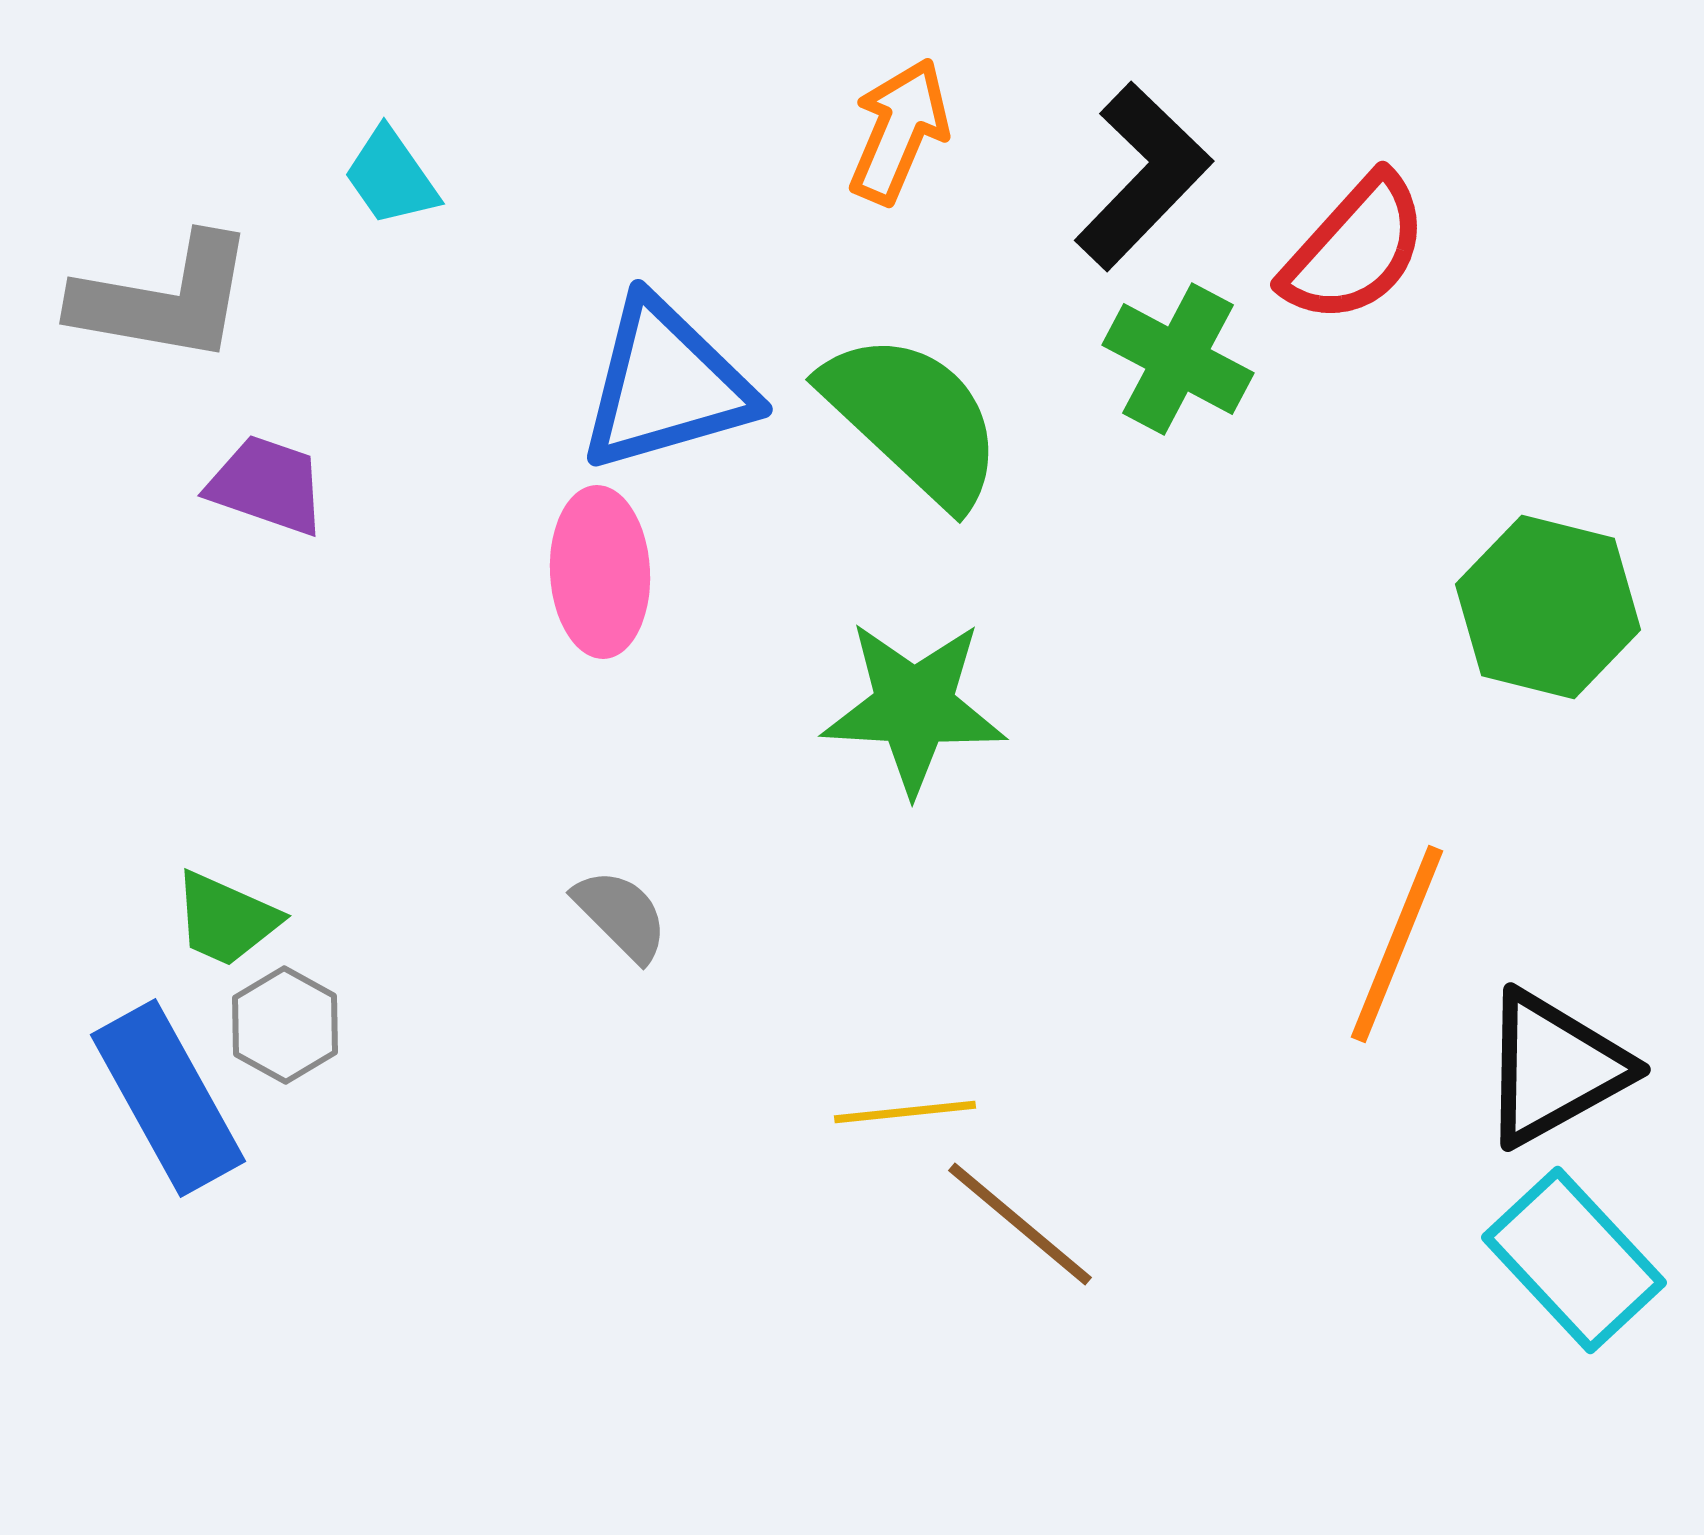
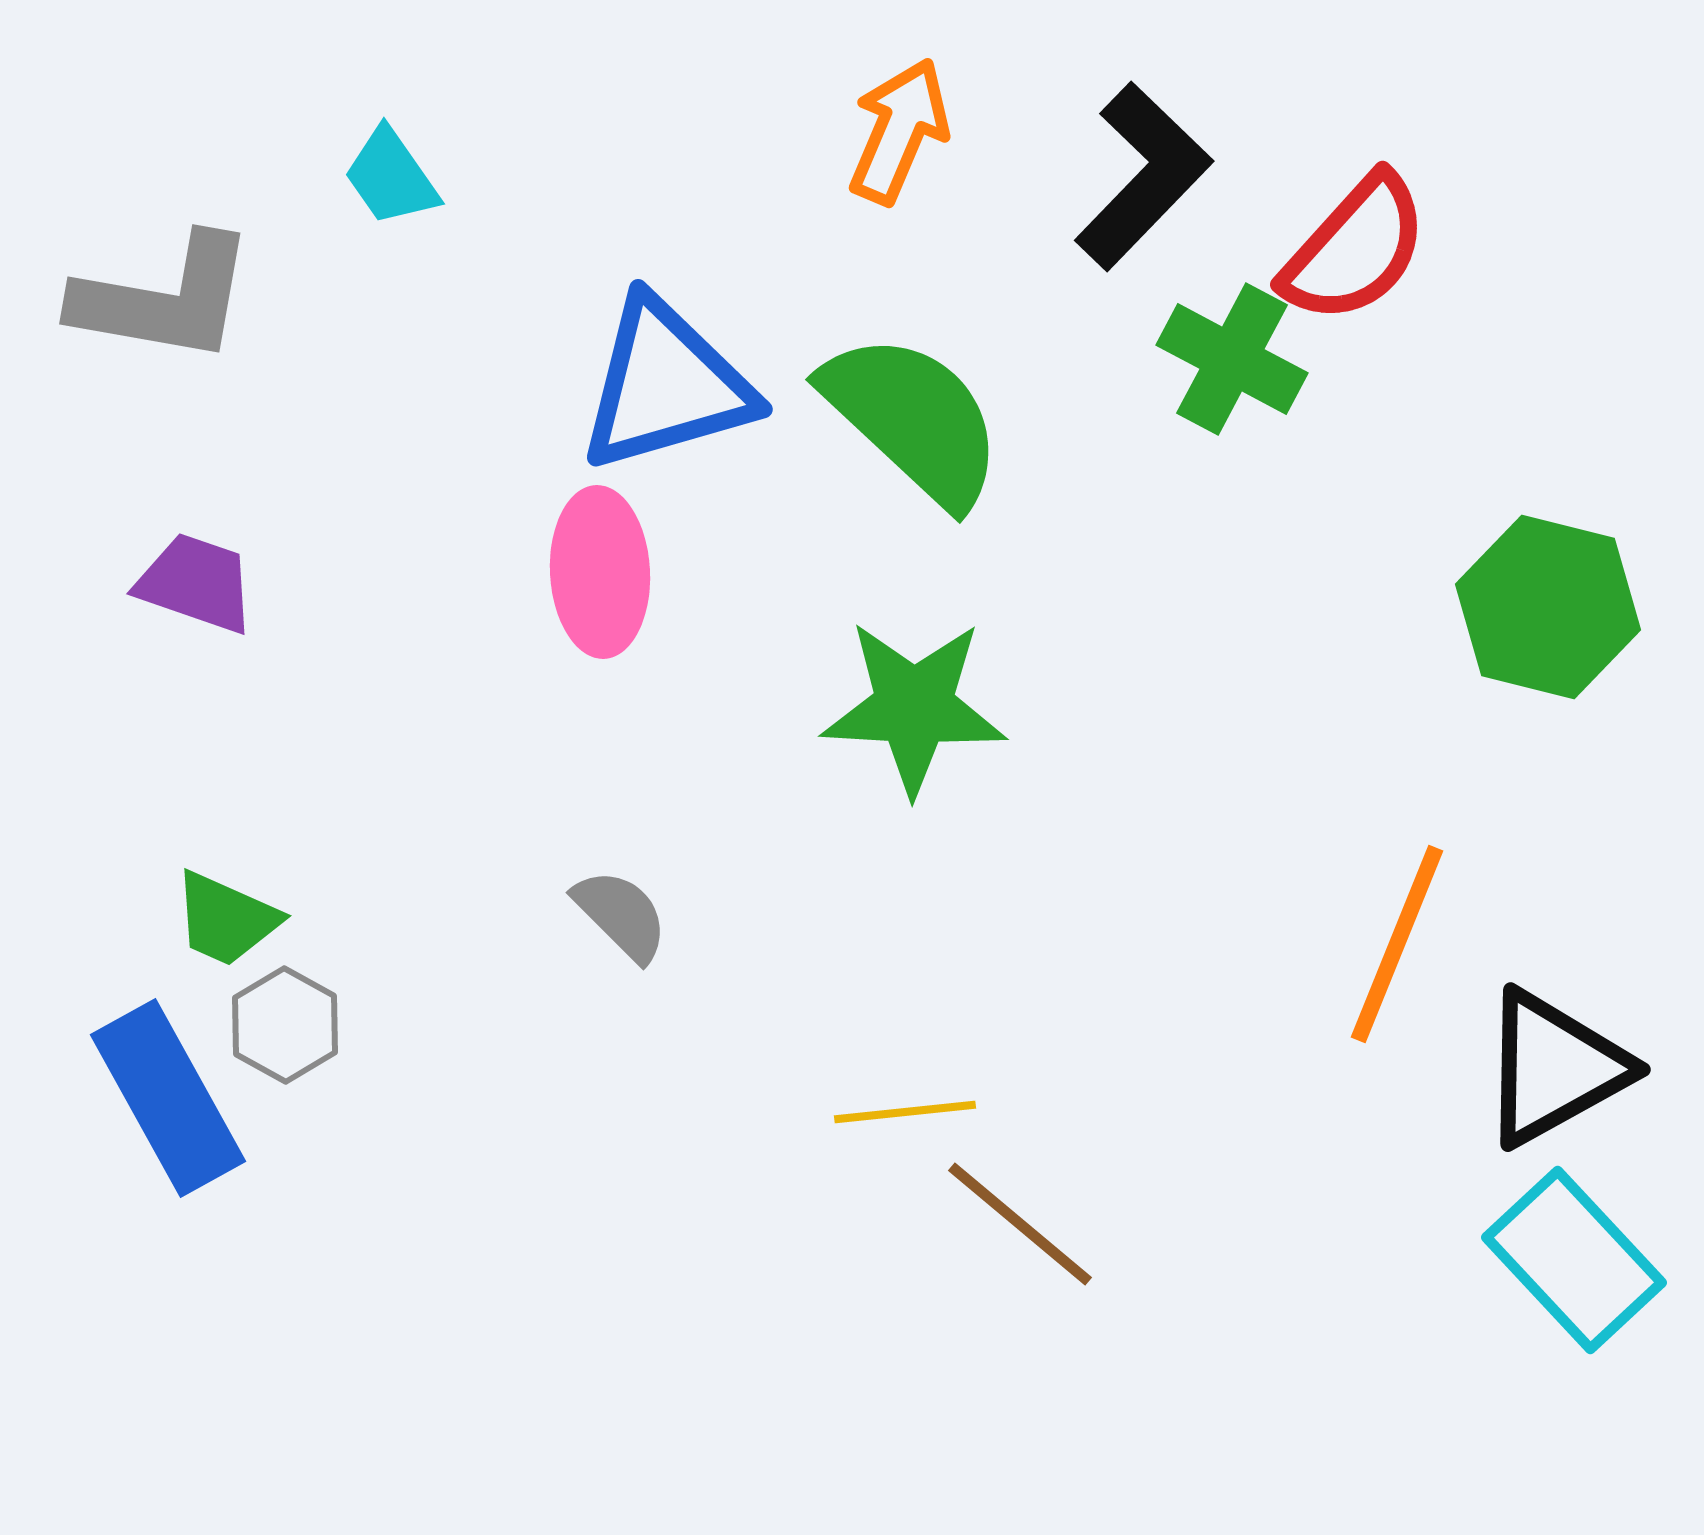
green cross: moved 54 px right
purple trapezoid: moved 71 px left, 98 px down
